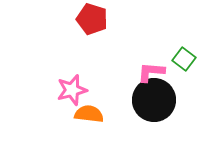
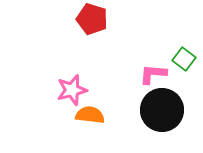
pink L-shape: moved 2 px right, 2 px down
black circle: moved 8 px right, 10 px down
orange semicircle: moved 1 px right, 1 px down
